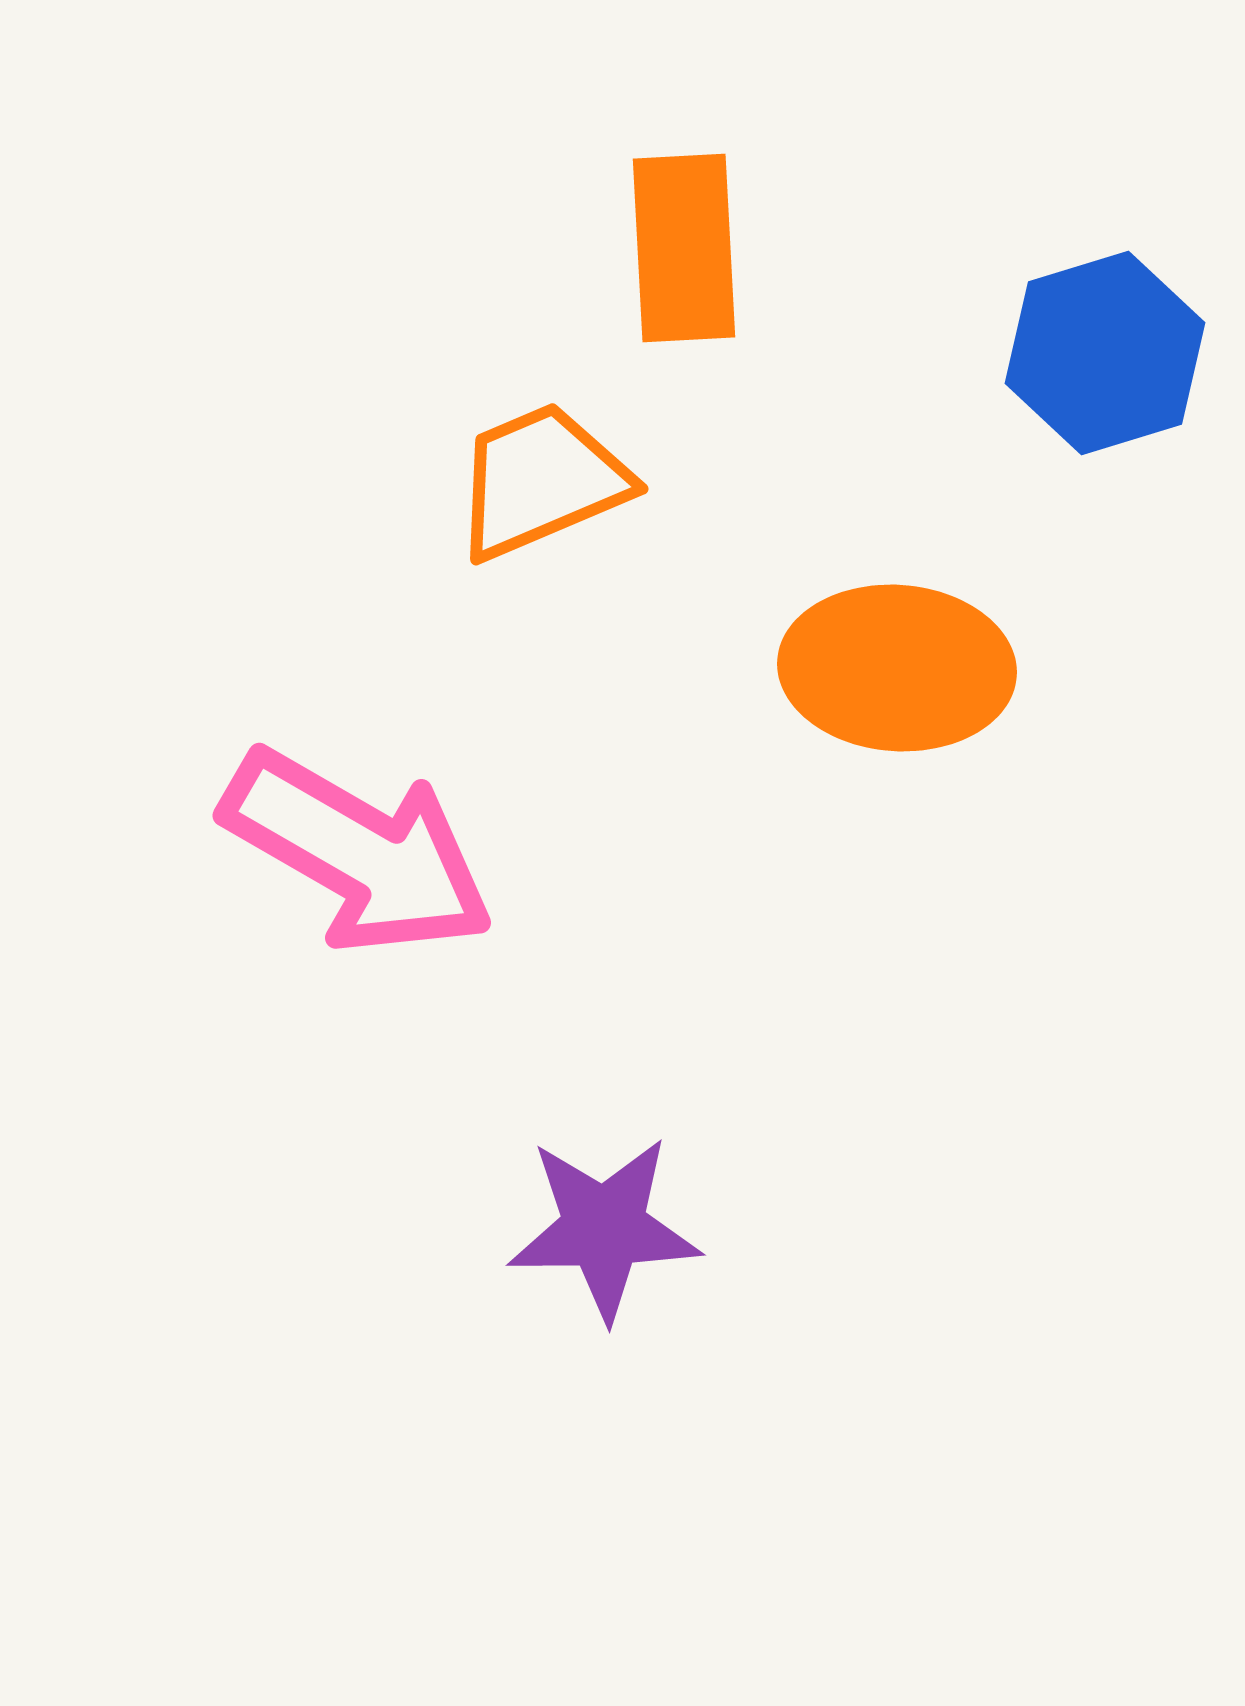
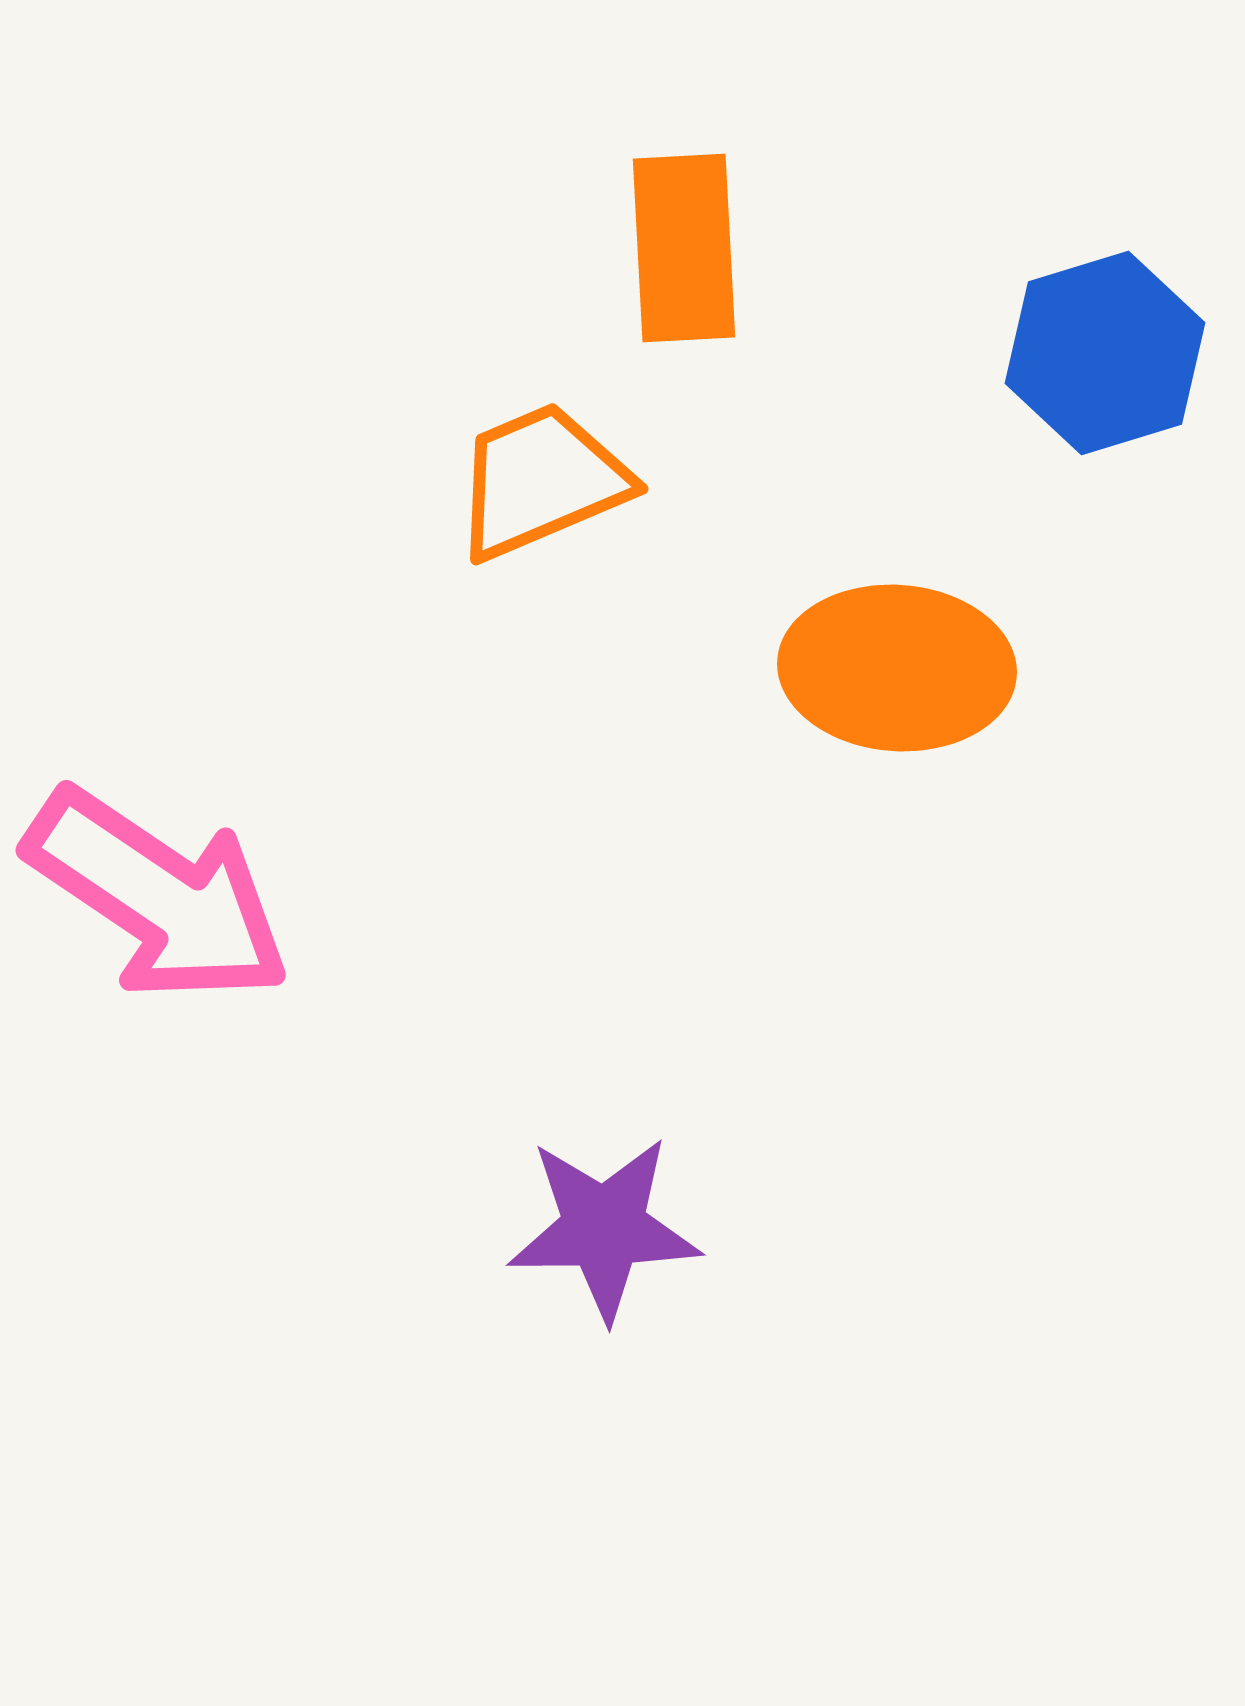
pink arrow: moved 200 px left, 44 px down; rotated 4 degrees clockwise
